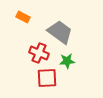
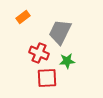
orange rectangle: rotated 64 degrees counterclockwise
gray trapezoid: rotated 100 degrees counterclockwise
